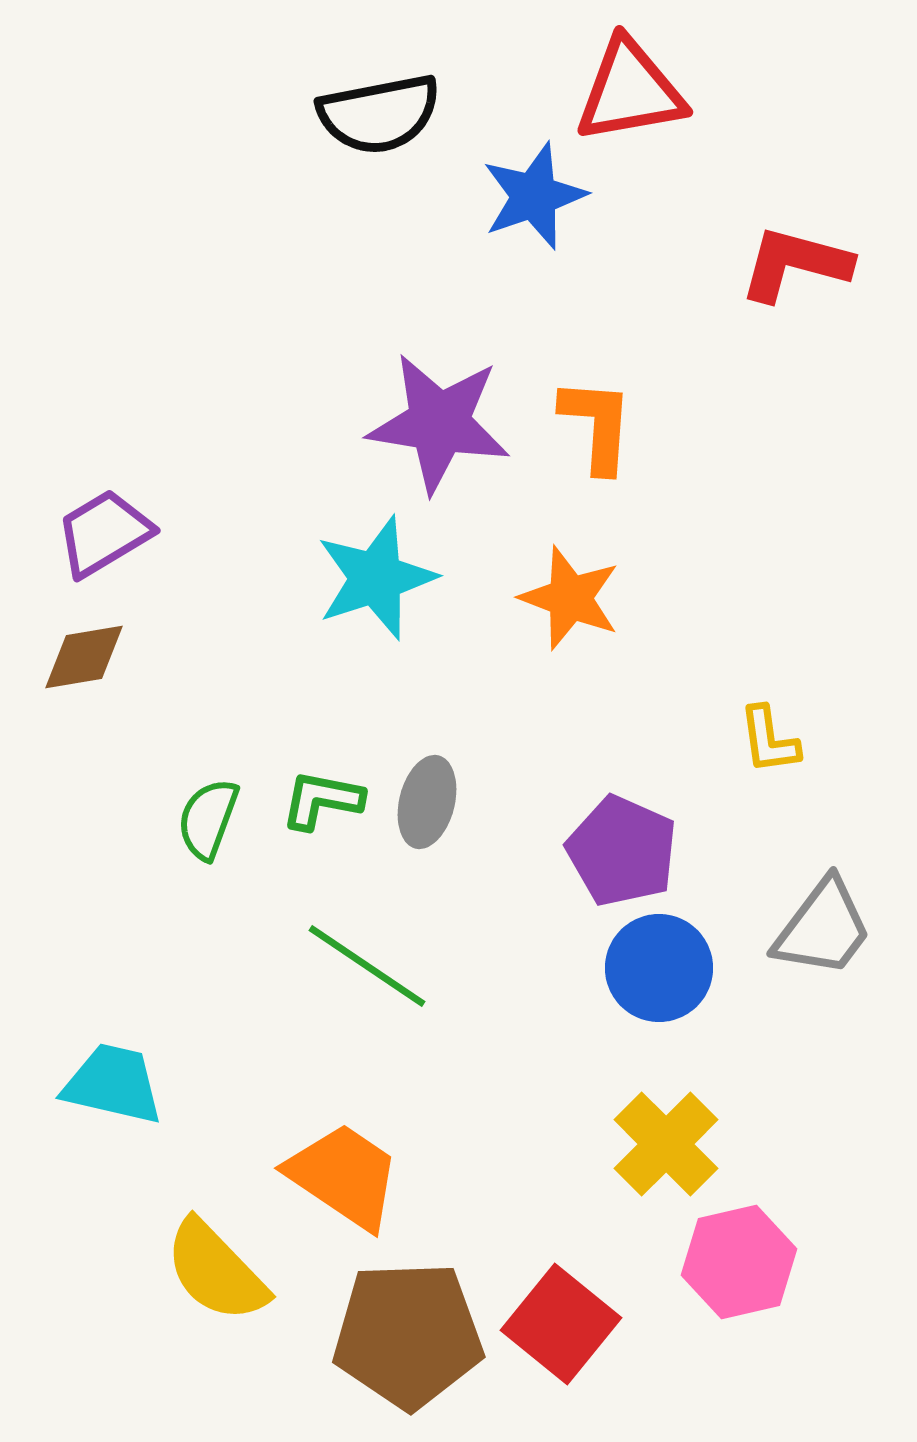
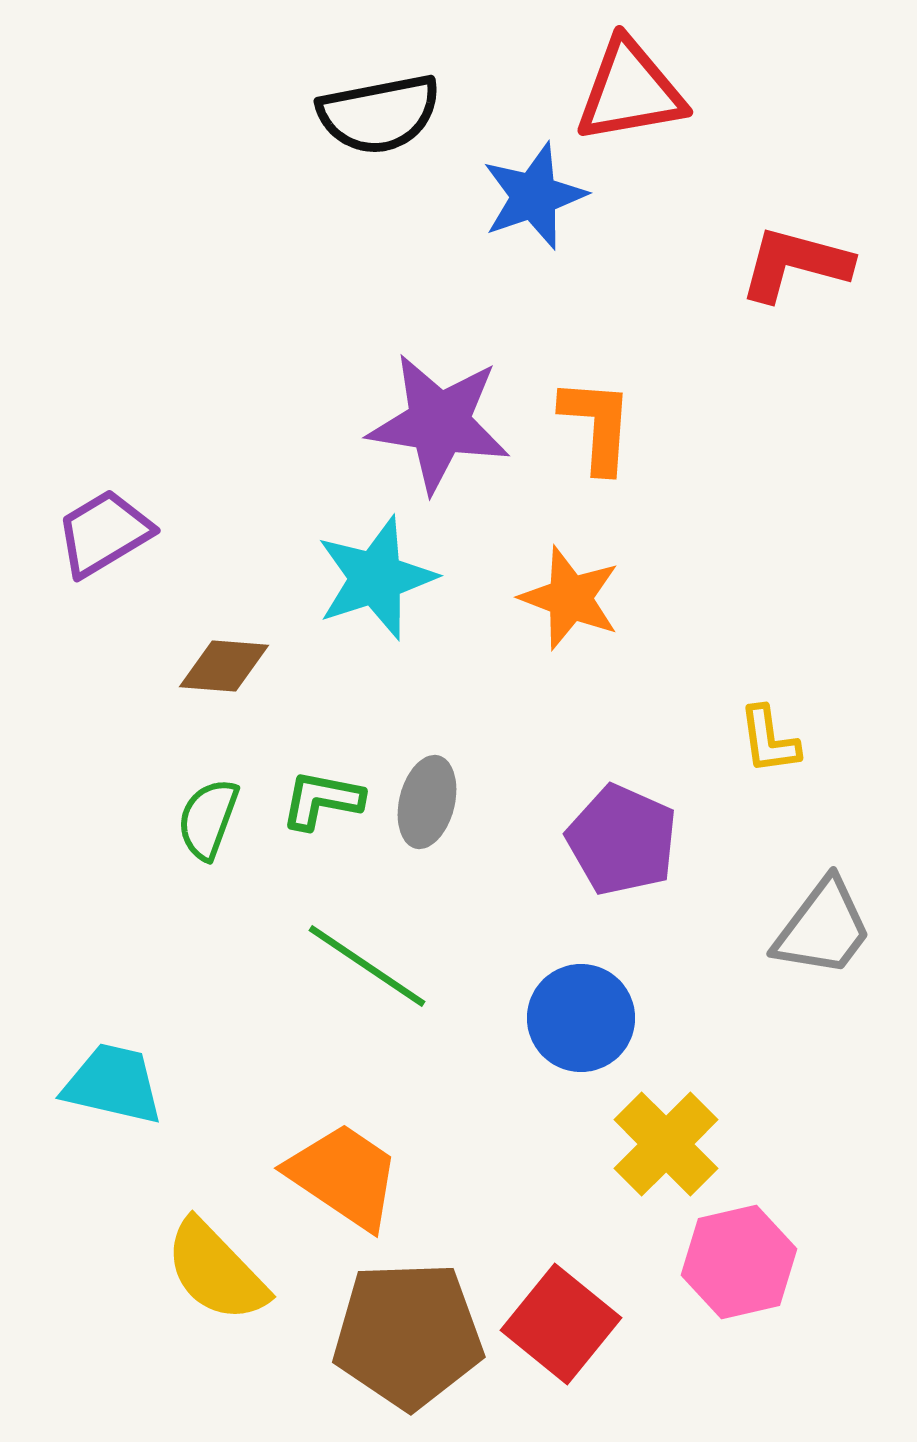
brown diamond: moved 140 px right, 9 px down; rotated 14 degrees clockwise
purple pentagon: moved 11 px up
blue circle: moved 78 px left, 50 px down
